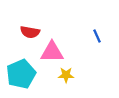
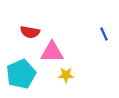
blue line: moved 7 px right, 2 px up
